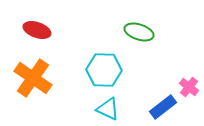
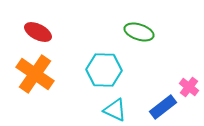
red ellipse: moved 1 px right, 2 px down; rotated 8 degrees clockwise
orange cross: moved 2 px right, 4 px up
cyan triangle: moved 7 px right, 1 px down
